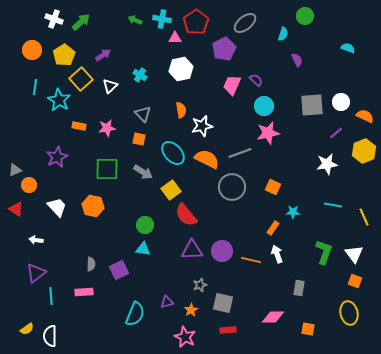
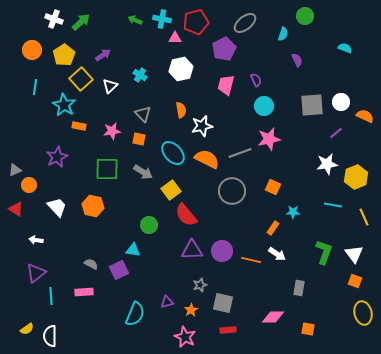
red pentagon at (196, 22): rotated 20 degrees clockwise
cyan semicircle at (348, 48): moved 3 px left
purple semicircle at (256, 80): rotated 24 degrees clockwise
pink trapezoid at (232, 85): moved 6 px left; rotated 10 degrees counterclockwise
cyan star at (59, 100): moved 5 px right, 5 px down
pink star at (107, 128): moved 5 px right, 3 px down
pink star at (268, 133): moved 1 px right, 6 px down
yellow hexagon at (364, 151): moved 8 px left, 26 px down
gray circle at (232, 187): moved 4 px down
green circle at (145, 225): moved 4 px right
cyan triangle at (143, 249): moved 10 px left, 1 px down
white arrow at (277, 254): rotated 144 degrees clockwise
gray semicircle at (91, 264): rotated 64 degrees counterclockwise
yellow ellipse at (349, 313): moved 14 px right
